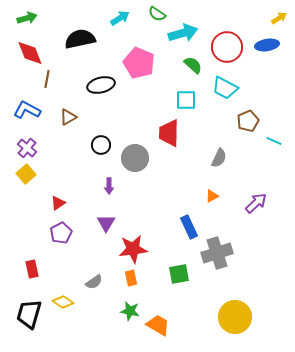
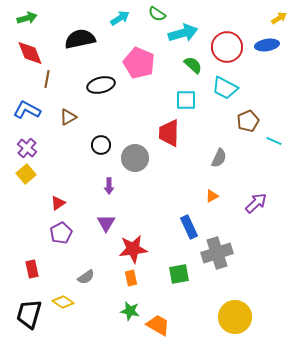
gray semicircle at (94, 282): moved 8 px left, 5 px up
